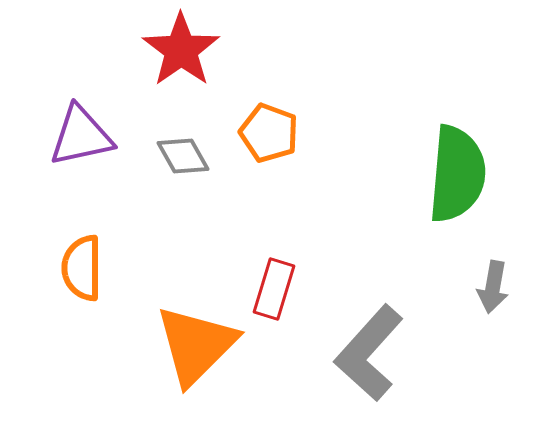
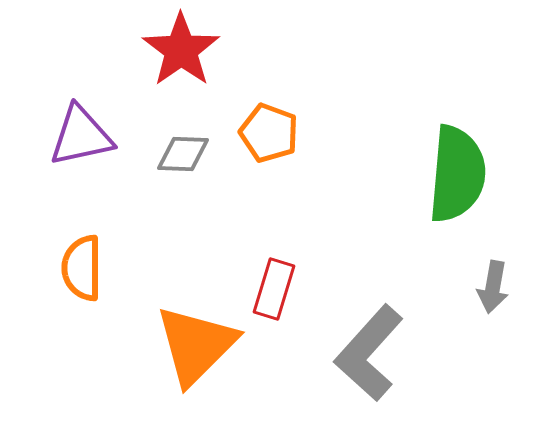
gray diamond: moved 2 px up; rotated 58 degrees counterclockwise
